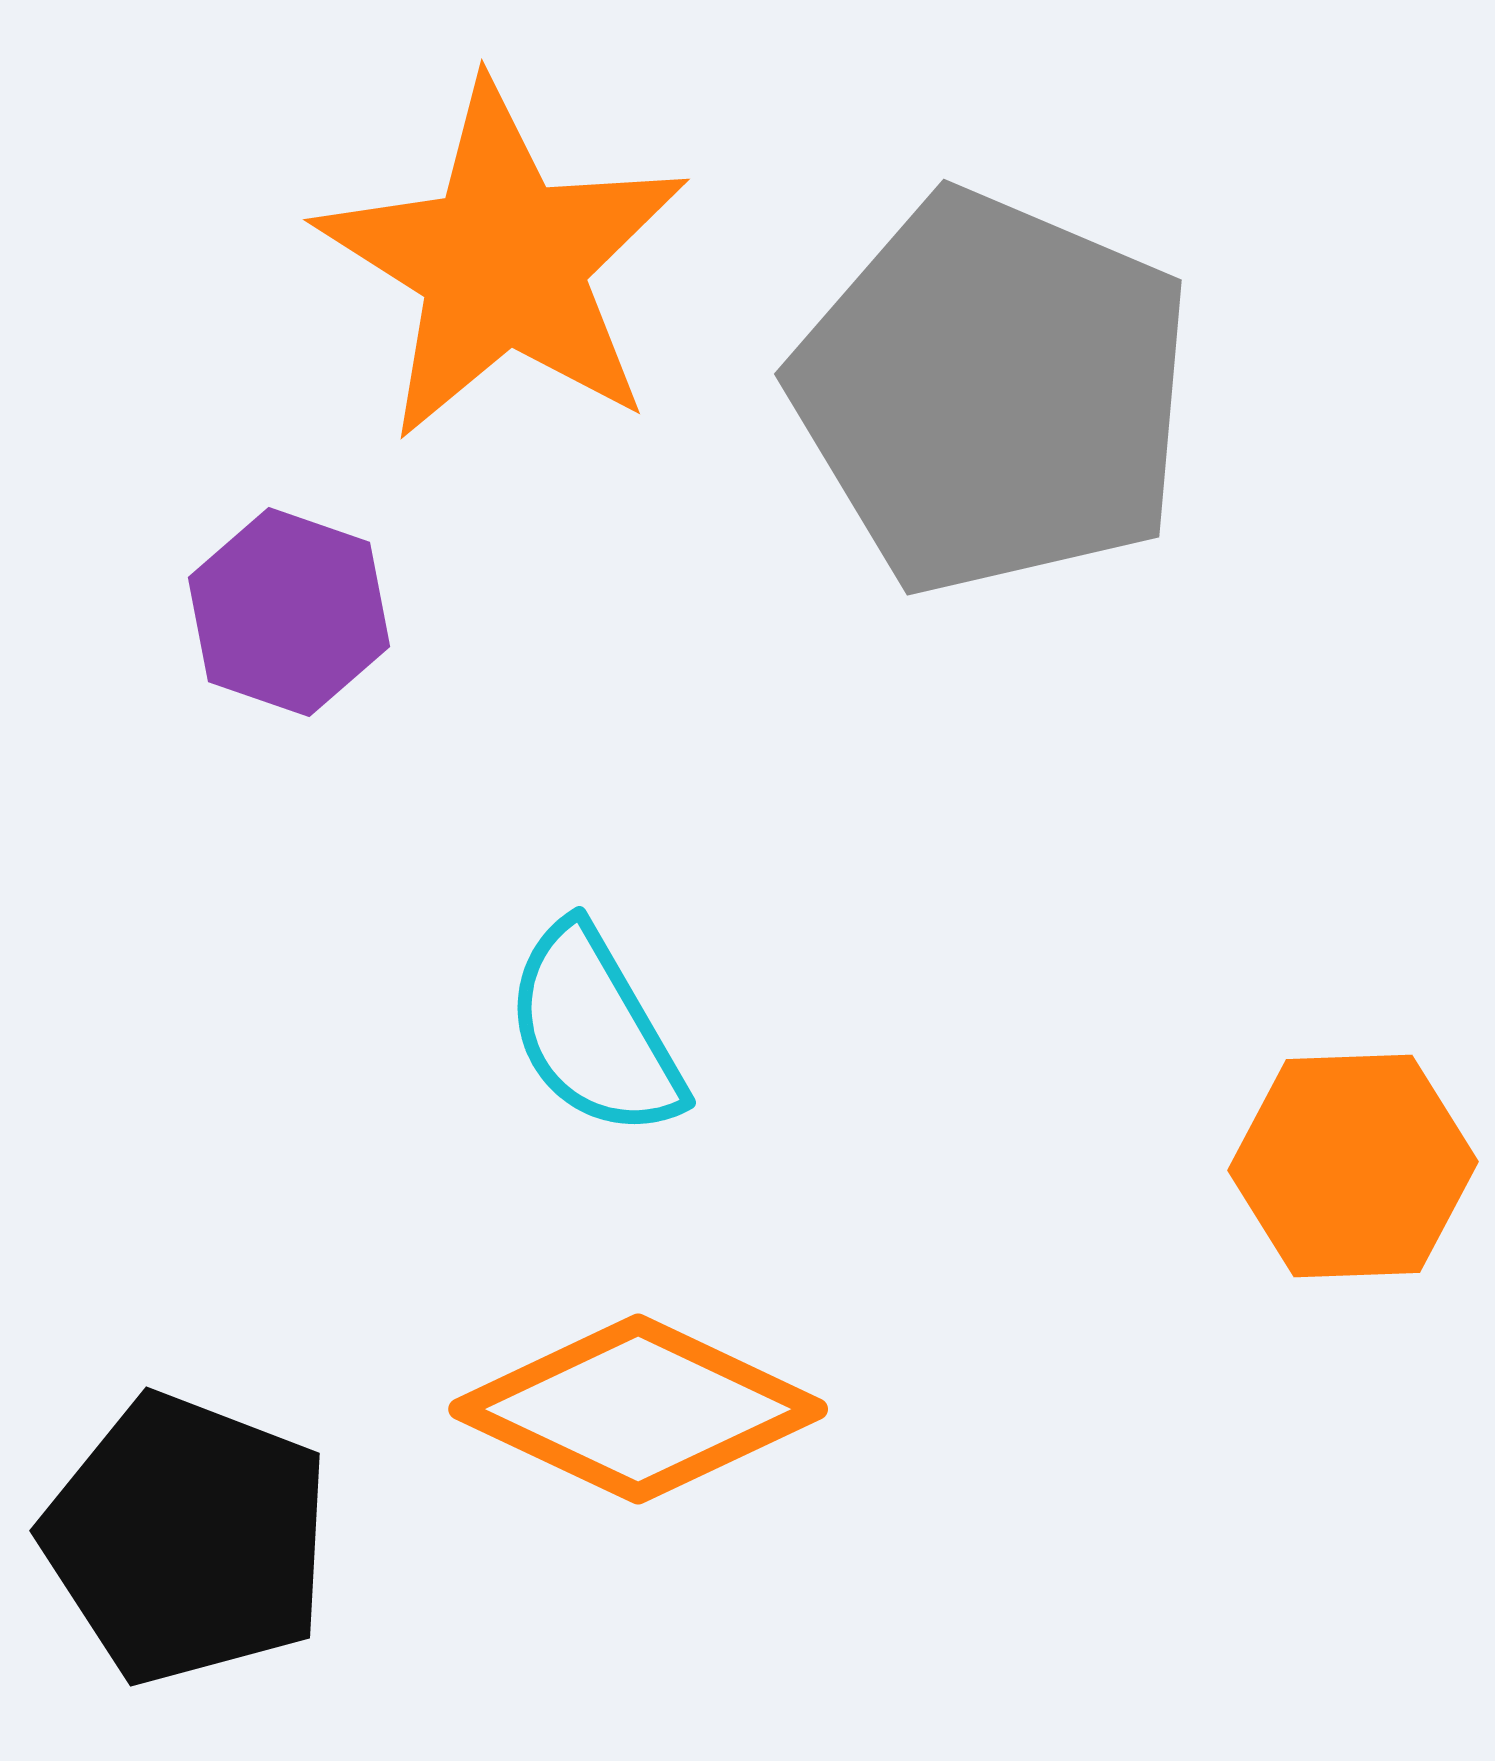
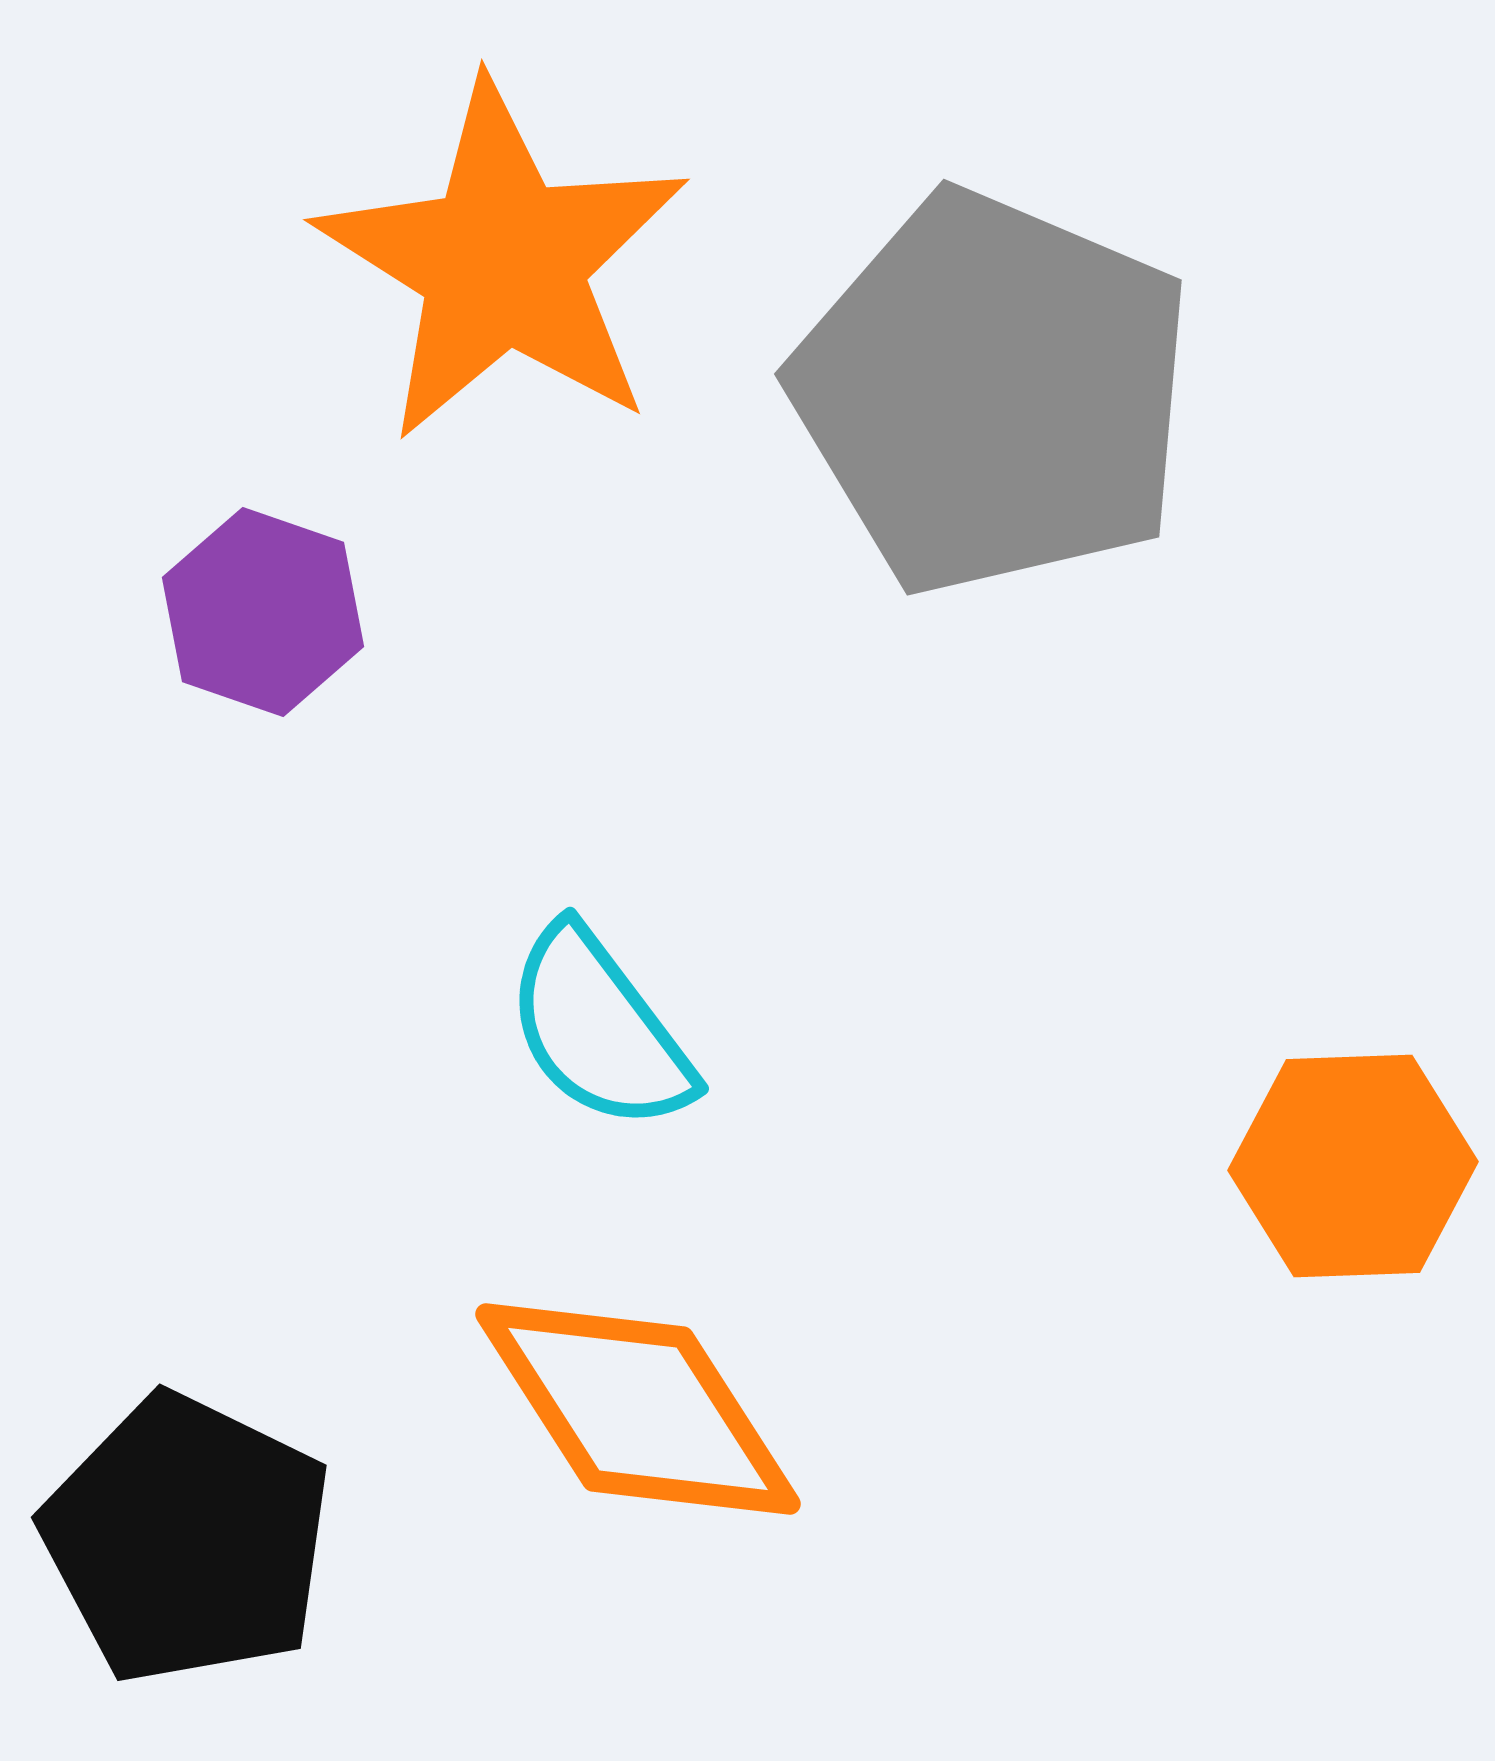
purple hexagon: moved 26 px left
cyan semicircle: moved 5 px right, 2 px up; rotated 7 degrees counterclockwise
orange diamond: rotated 32 degrees clockwise
black pentagon: rotated 5 degrees clockwise
